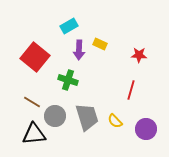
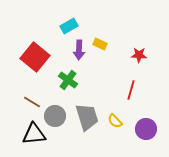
green cross: rotated 18 degrees clockwise
